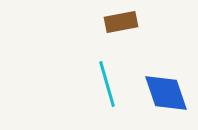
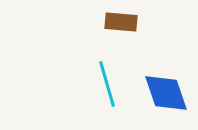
brown rectangle: rotated 16 degrees clockwise
